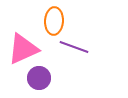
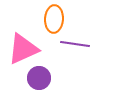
orange ellipse: moved 2 px up
purple line: moved 1 px right, 3 px up; rotated 12 degrees counterclockwise
